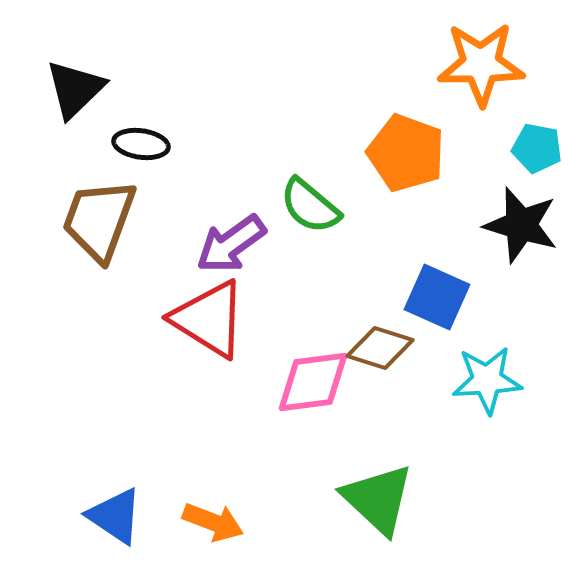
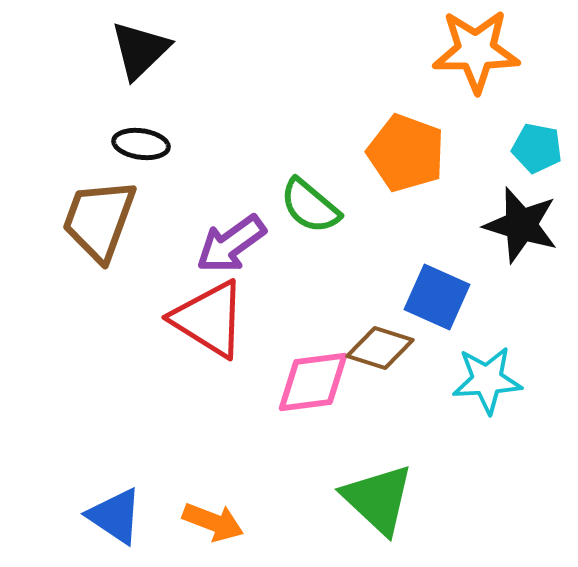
orange star: moved 5 px left, 13 px up
black triangle: moved 65 px right, 39 px up
